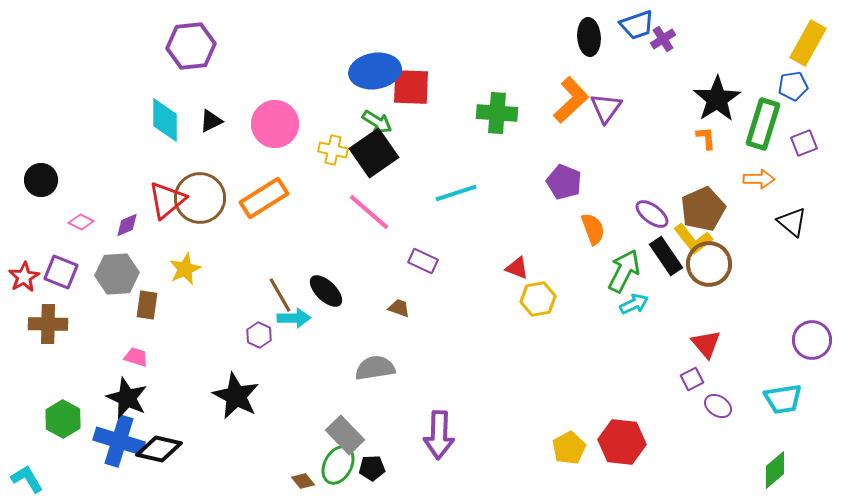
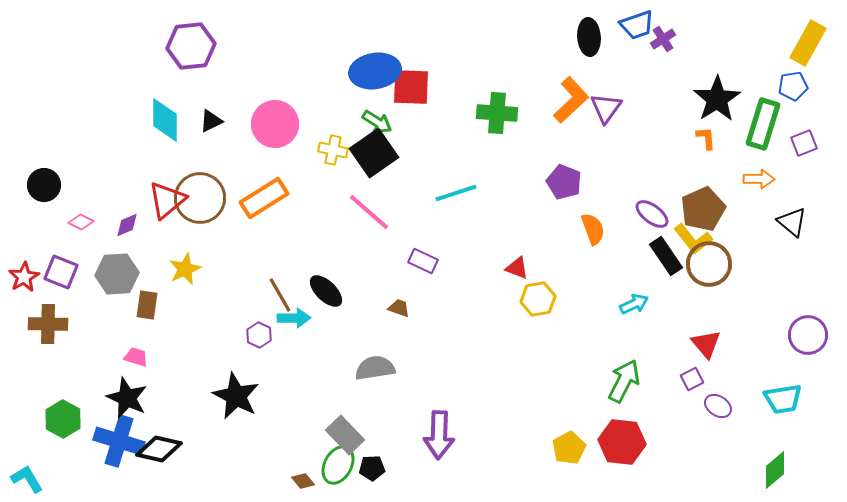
black circle at (41, 180): moved 3 px right, 5 px down
green arrow at (624, 271): moved 110 px down
purple circle at (812, 340): moved 4 px left, 5 px up
